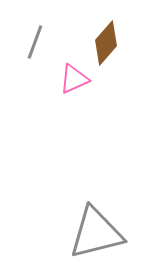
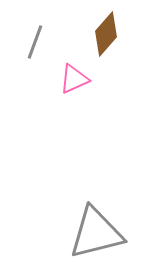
brown diamond: moved 9 px up
